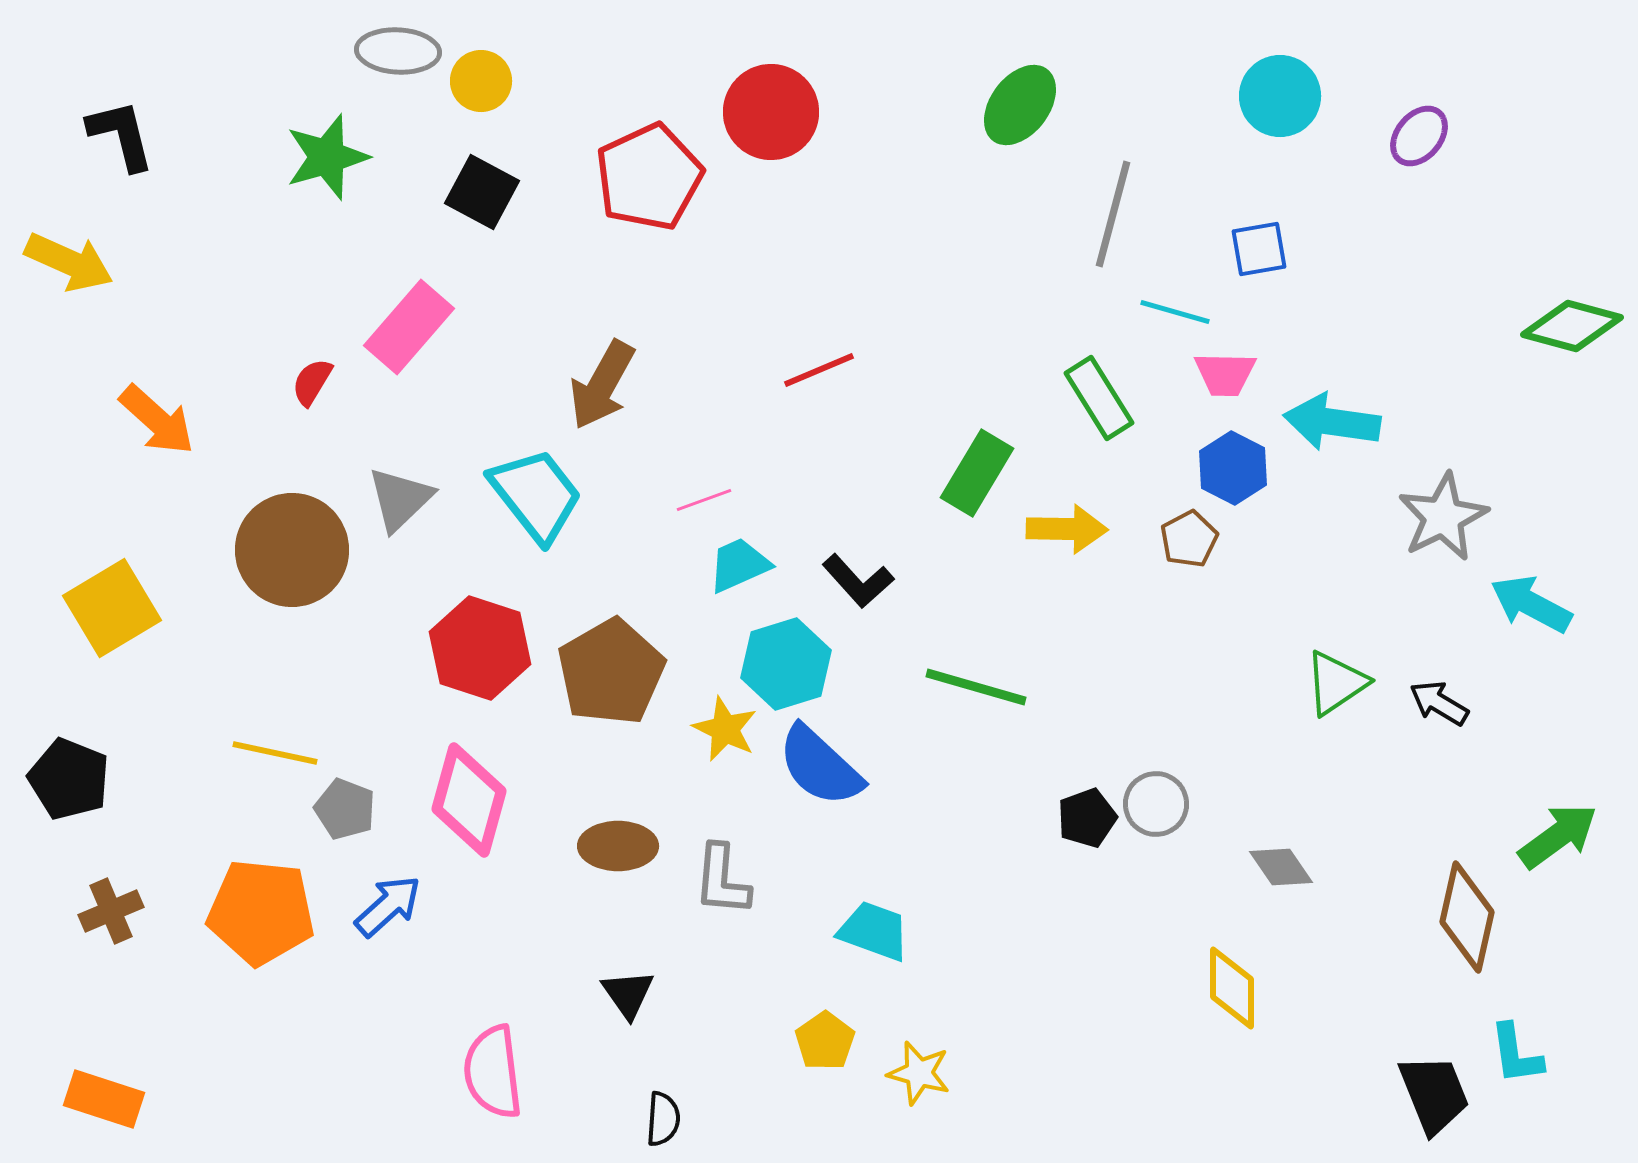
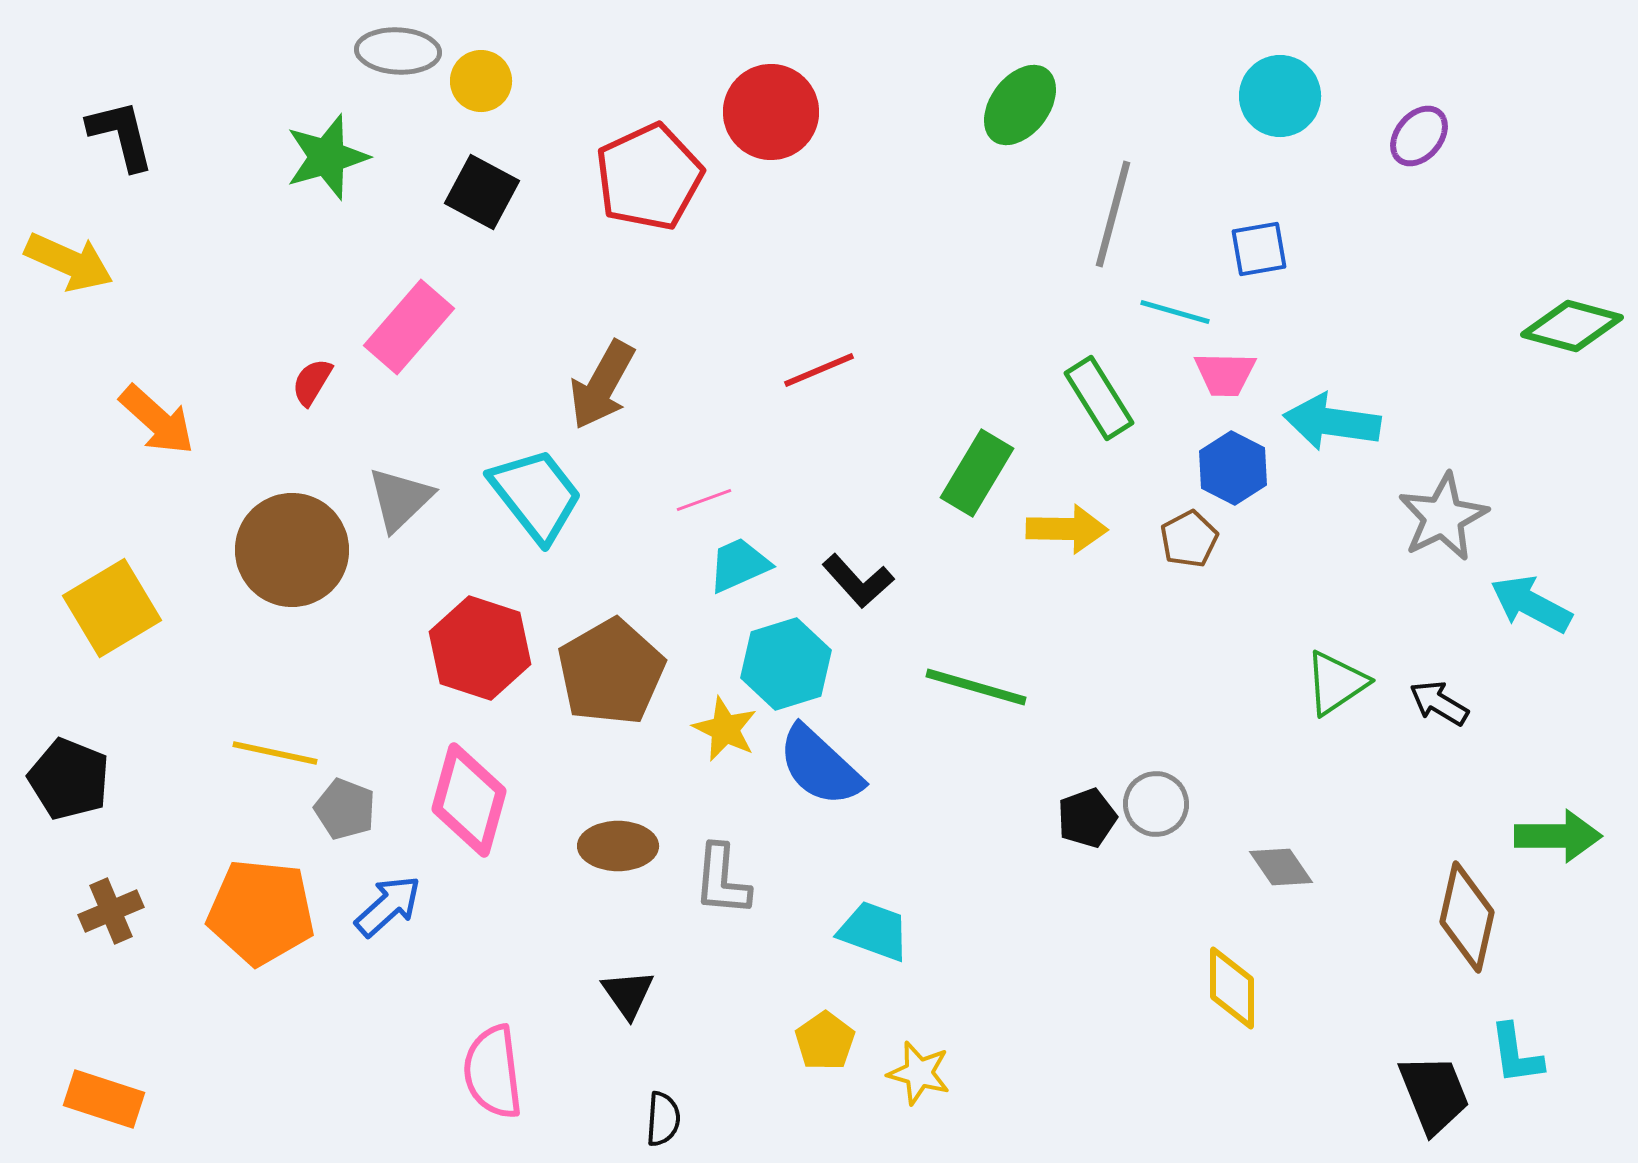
green arrow at (1558, 836): rotated 36 degrees clockwise
